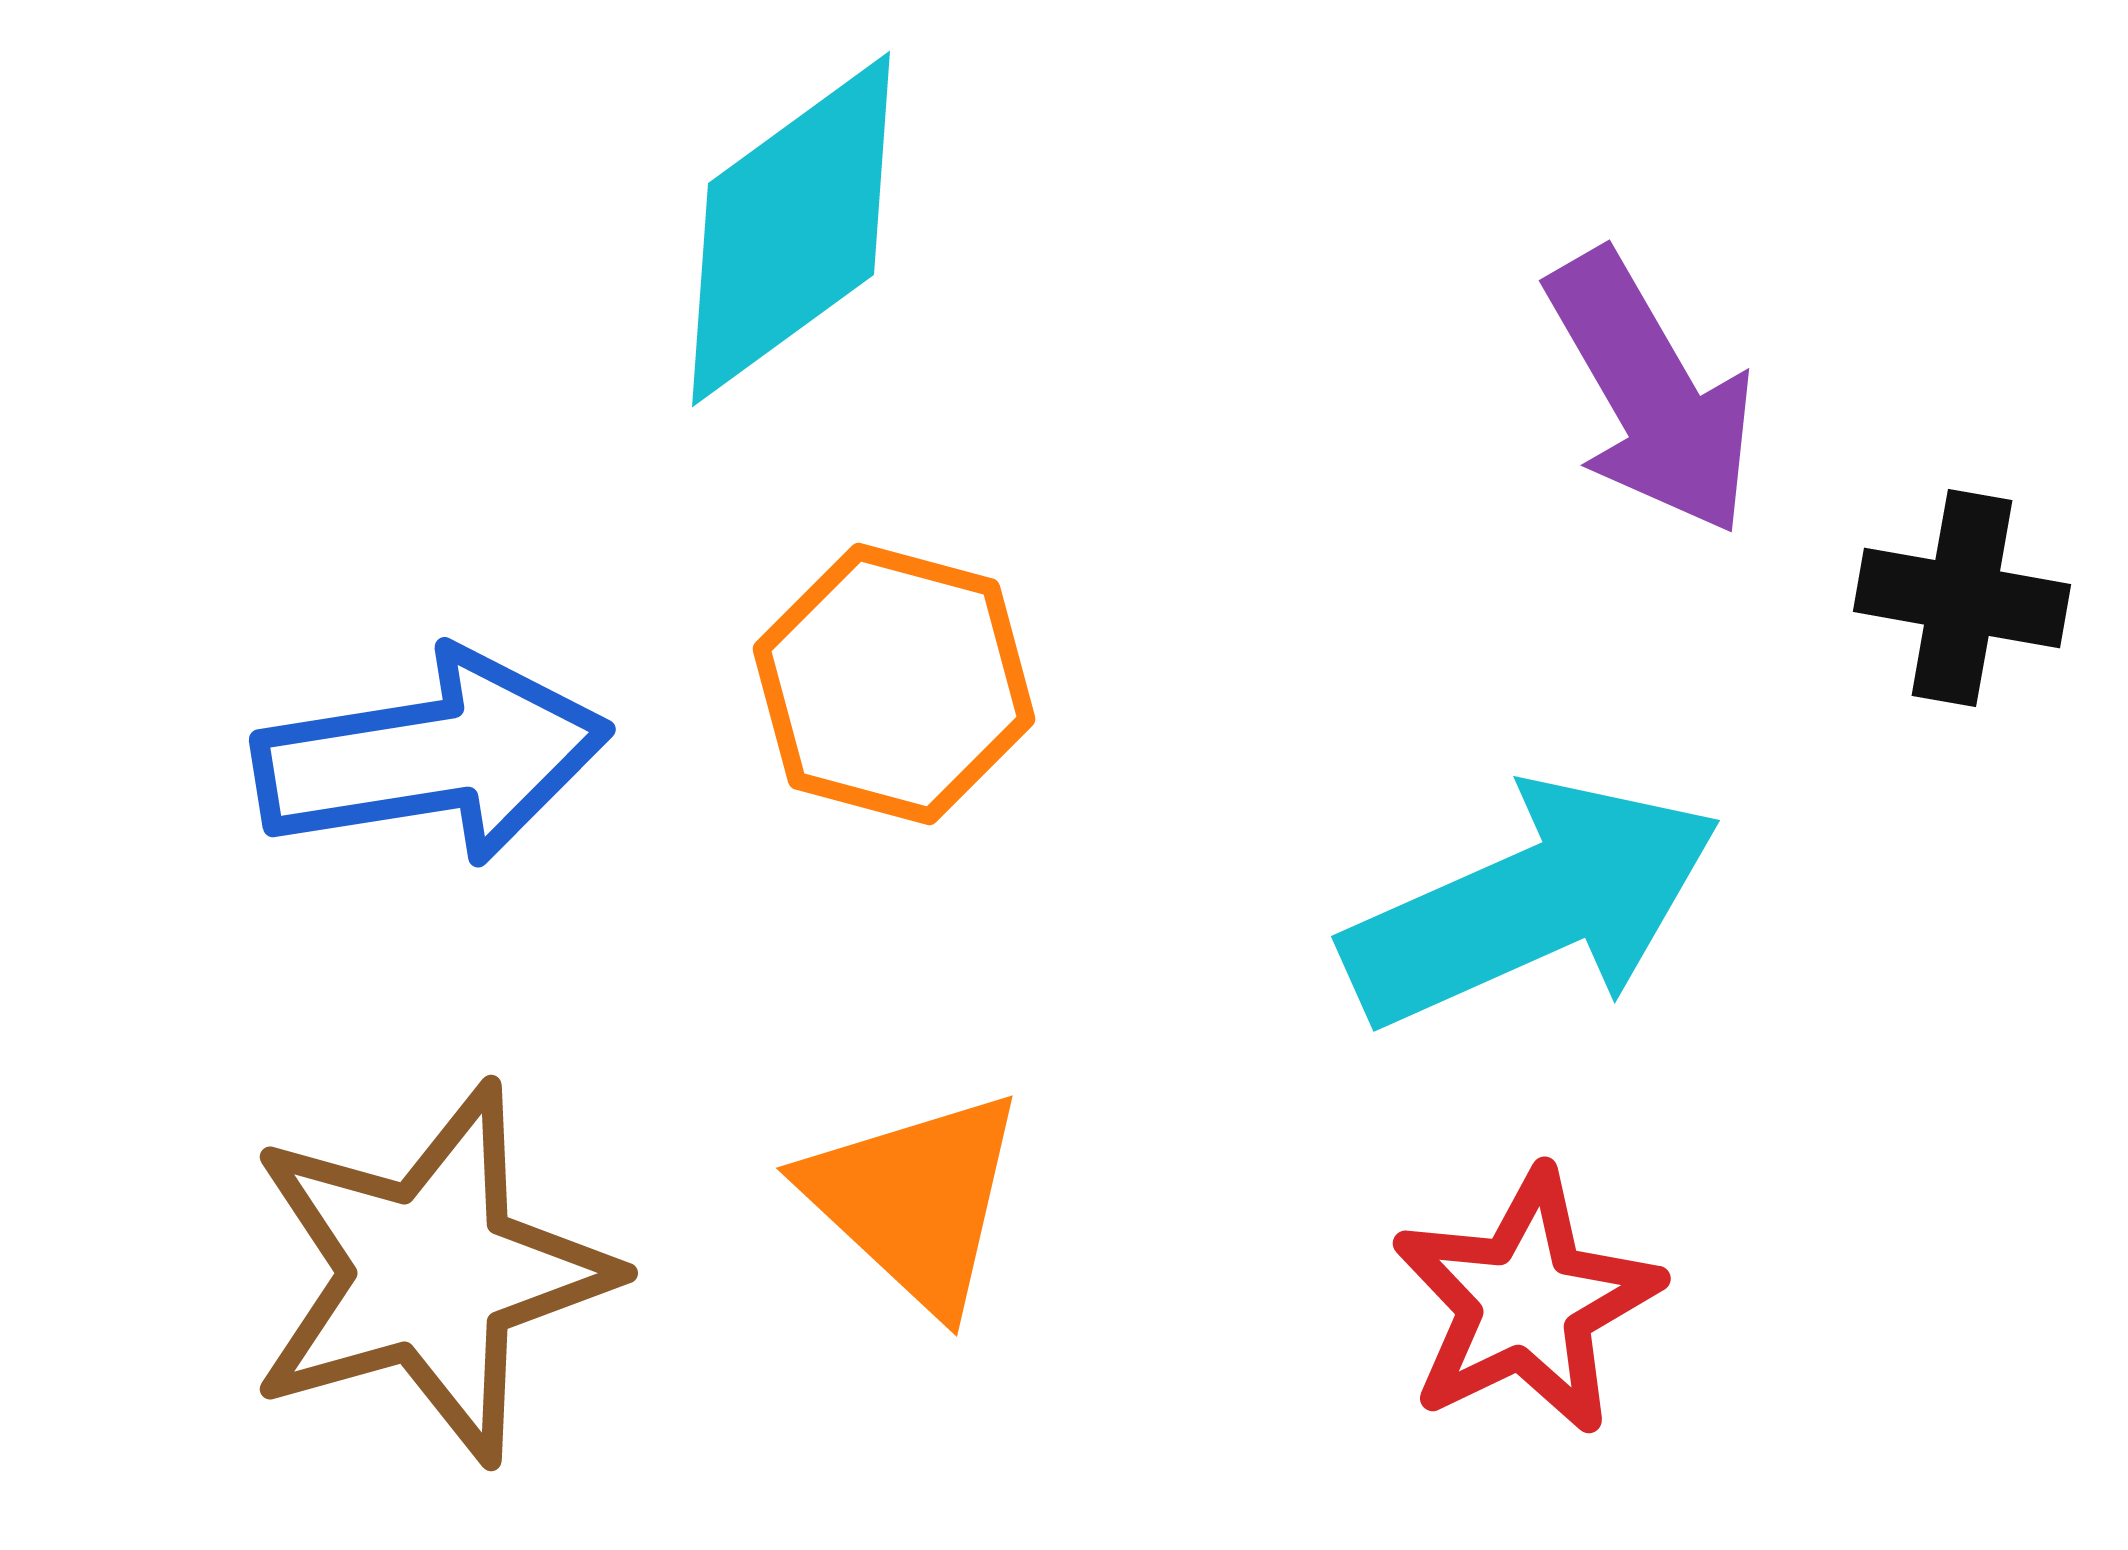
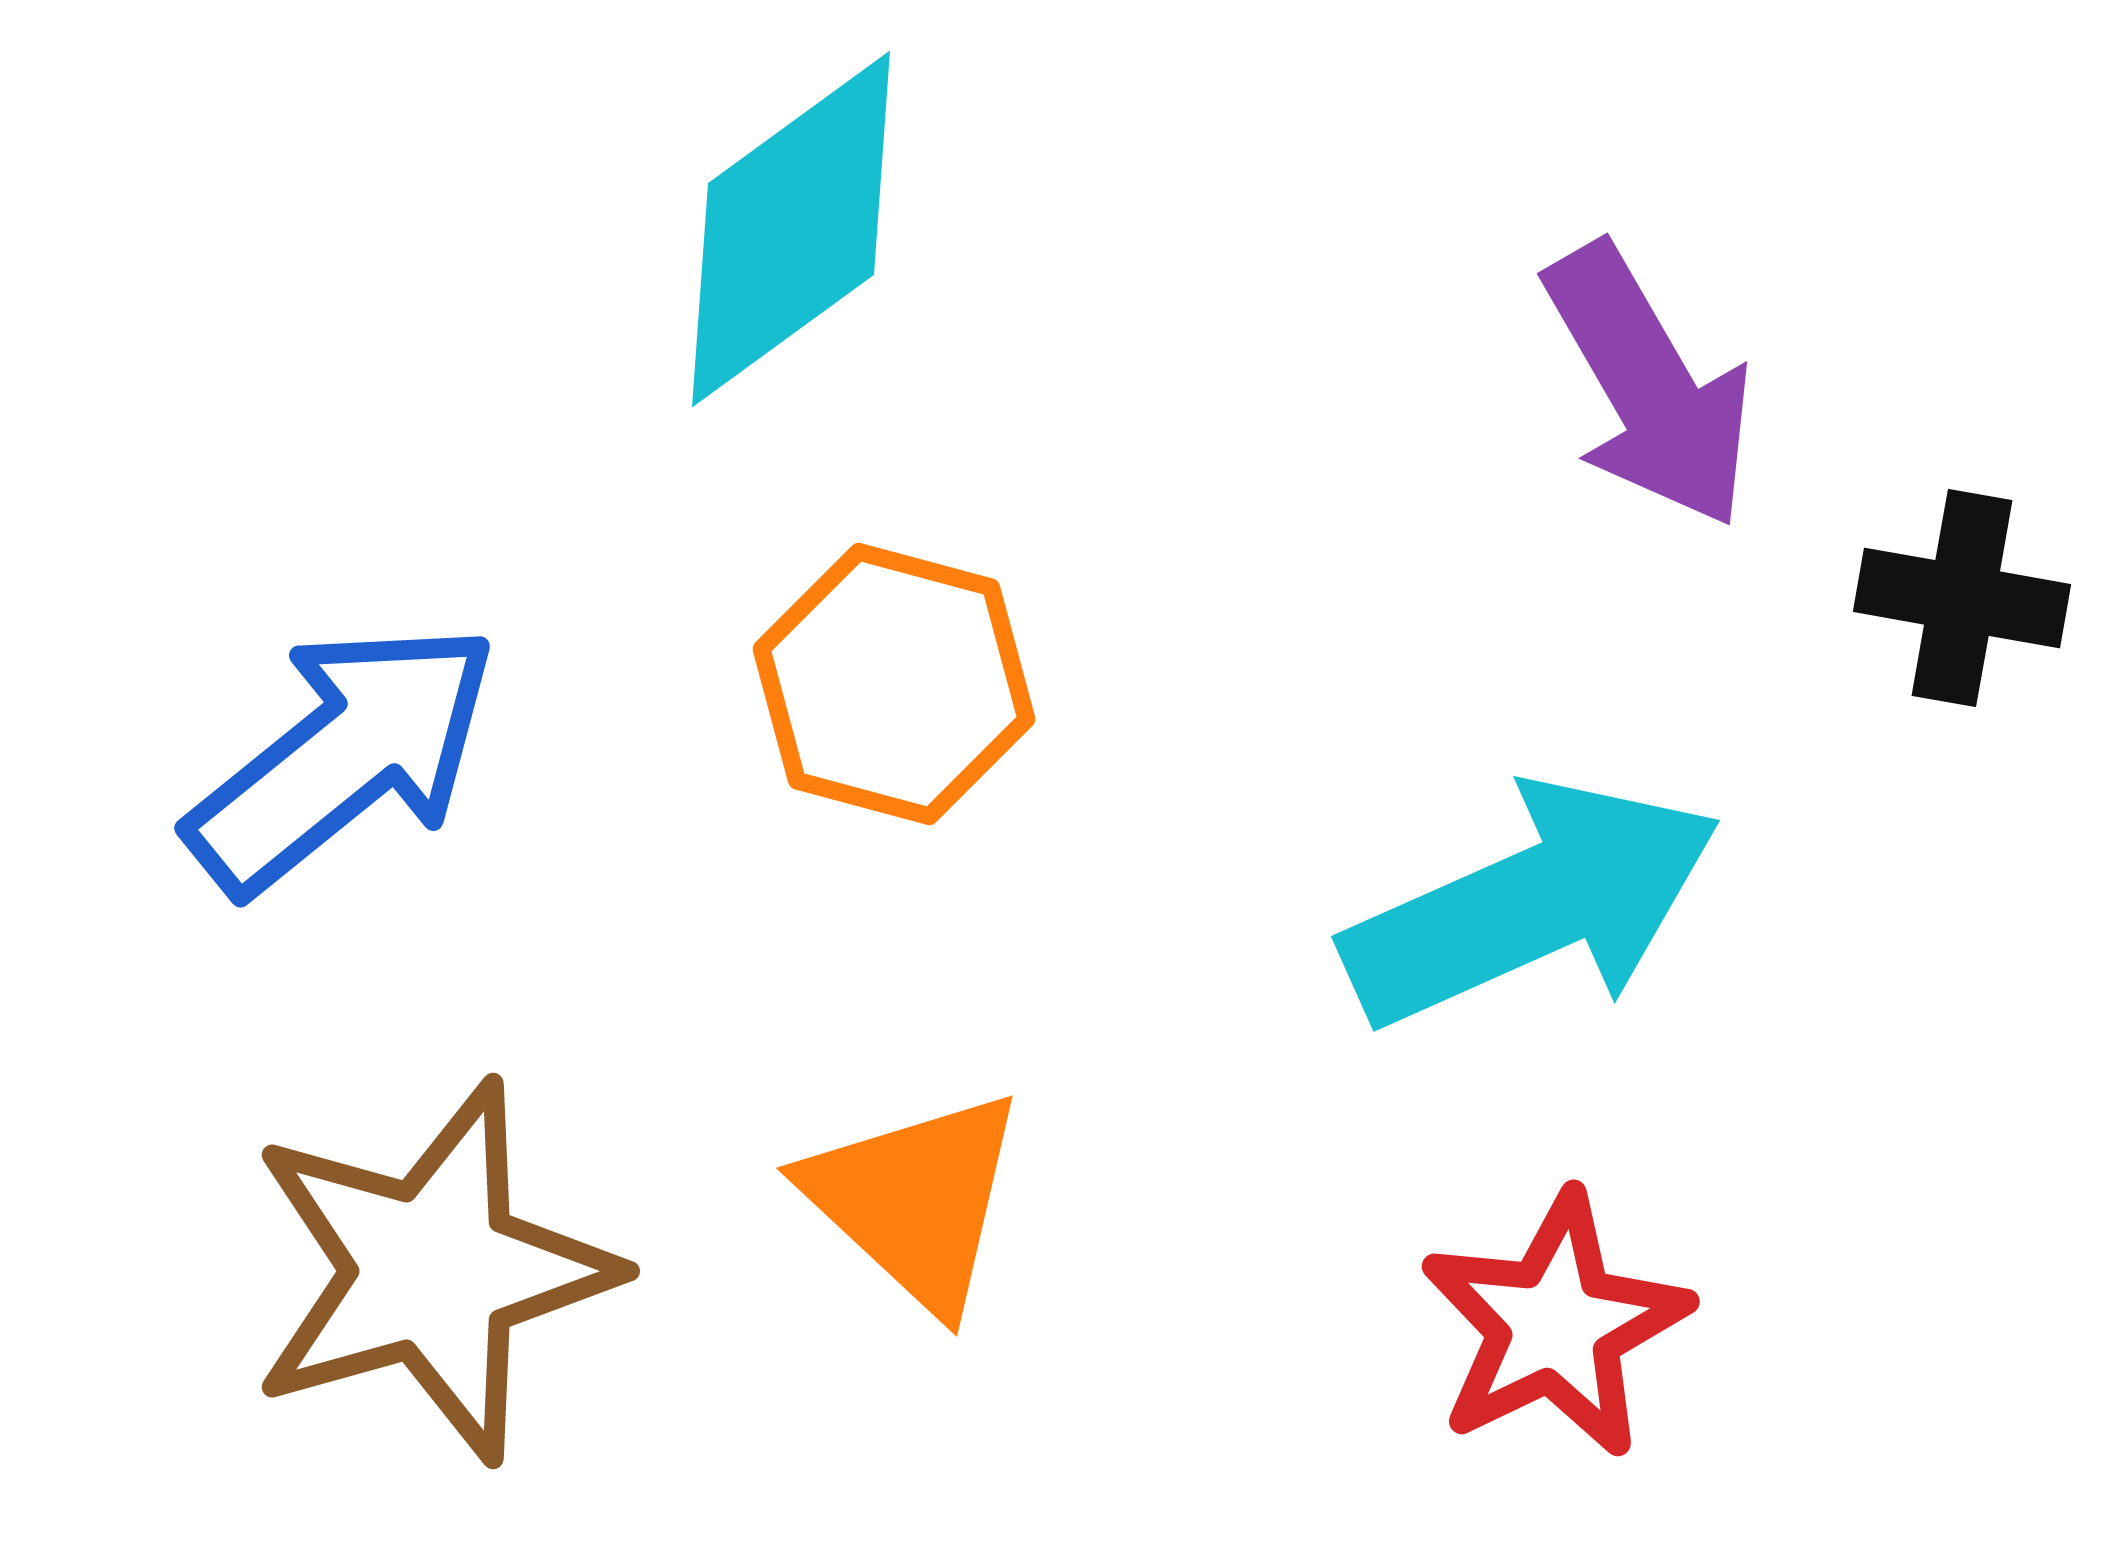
purple arrow: moved 2 px left, 7 px up
blue arrow: moved 89 px left; rotated 30 degrees counterclockwise
brown star: moved 2 px right, 2 px up
red star: moved 29 px right, 23 px down
